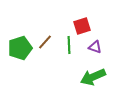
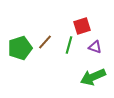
green line: rotated 18 degrees clockwise
